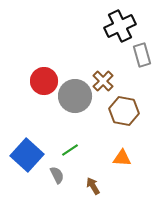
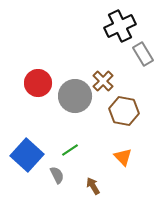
gray rectangle: moved 1 px right, 1 px up; rotated 15 degrees counterclockwise
red circle: moved 6 px left, 2 px down
orange triangle: moved 1 px right, 1 px up; rotated 42 degrees clockwise
